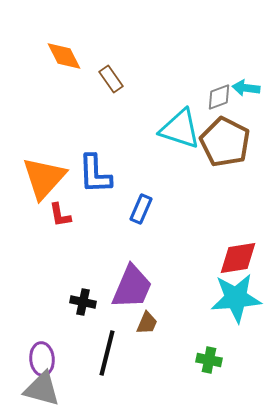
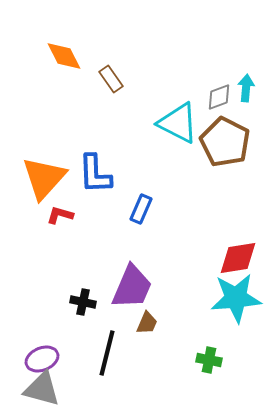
cyan arrow: rotated 88 degrees clockwise
cyan triangle: moved 2 px left, 6 px up; rotated 9 degrees clockwise
red L-shape: rotated 116 degrees clockwise
purple ellipse: rotated 72 degrees clockwise
